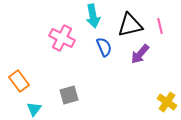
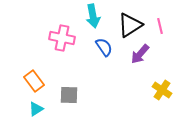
black triangle: rotated 20 degrees counterclockwise
pink cross: rotated 15 degrees counterclockwise
blue semicircle: rotated 12 degrees counterclockwise
orange rectangle: moved 15 px right
gray square: rotated 18 degrees clockwise
yellow cross: moved 5 px left, 12 px up
cyan triangle: moved 2 px right; rotated 21 degrees clockwise
